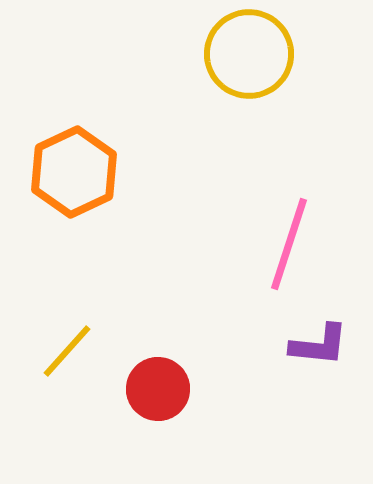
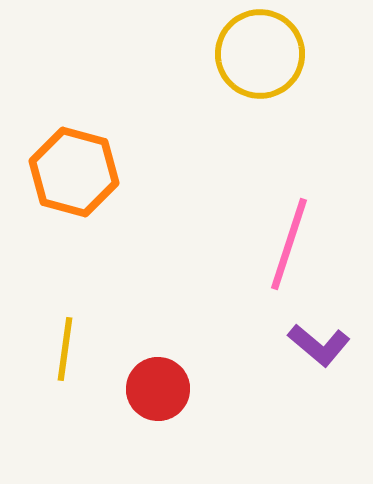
yellow circle: moved 11 px right
orange hexagon: rotated 20 degrees counterclockwise
purple L-shape: rotated 34 degrees clockwise
yellow line: moved 2 px left, 2 px up; rotated 34 degrees counterclockwise
